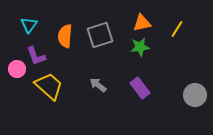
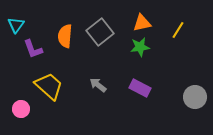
cyan triangle: moved 13 px left
yellow line: moved 1 px right, 1 px down
gray square: moved 3 px up; rotated 20 degrees counterclockwise
purple L-shape: moved 3 px left, 7 px up
pink circle: moved 4 px right, 40 px down
purple rectangle: rotated 25 degrees counterclockwise
gray circle: moved 2 px down
